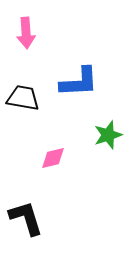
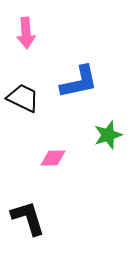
blue L-shape: rotated 9 degrees counterclockwise
black trapezoid: rotated 16 degrees clockwise
pink diamond: rotated 12 degrees clockwise
black L-shape: moved 2 px right
